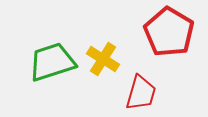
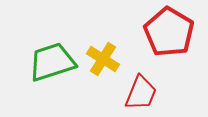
red trapezoid: rotated 6 degrees clockwise
